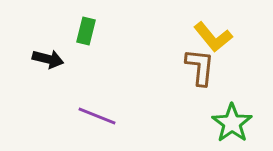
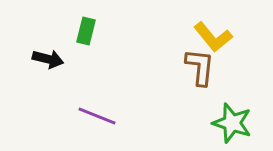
green star: rotated 18 degrees counterclockwise
